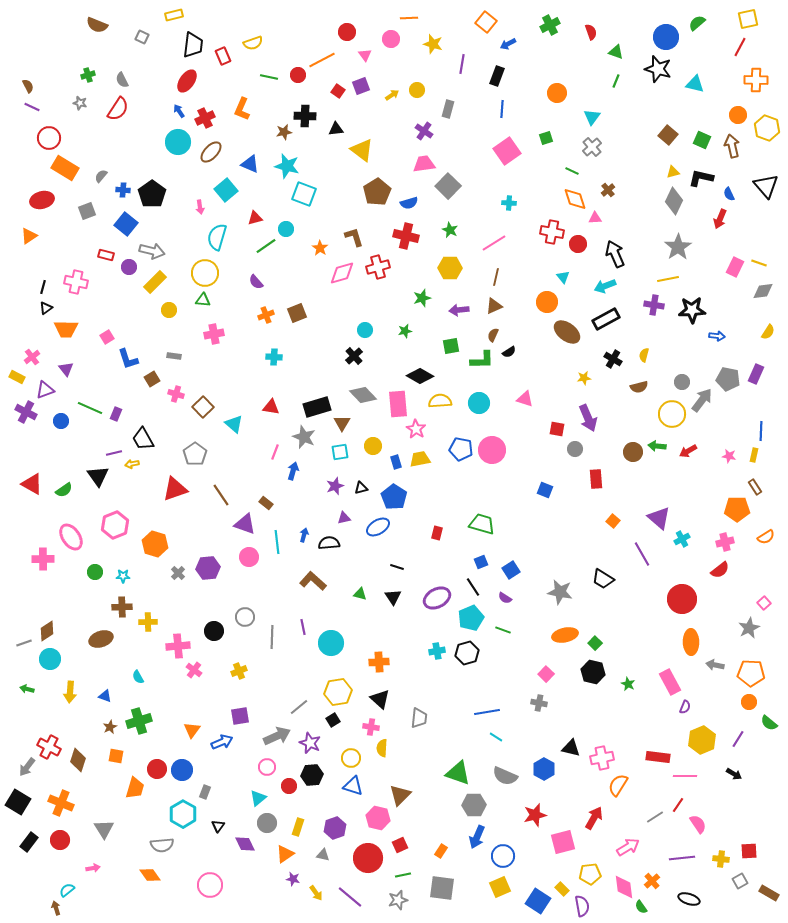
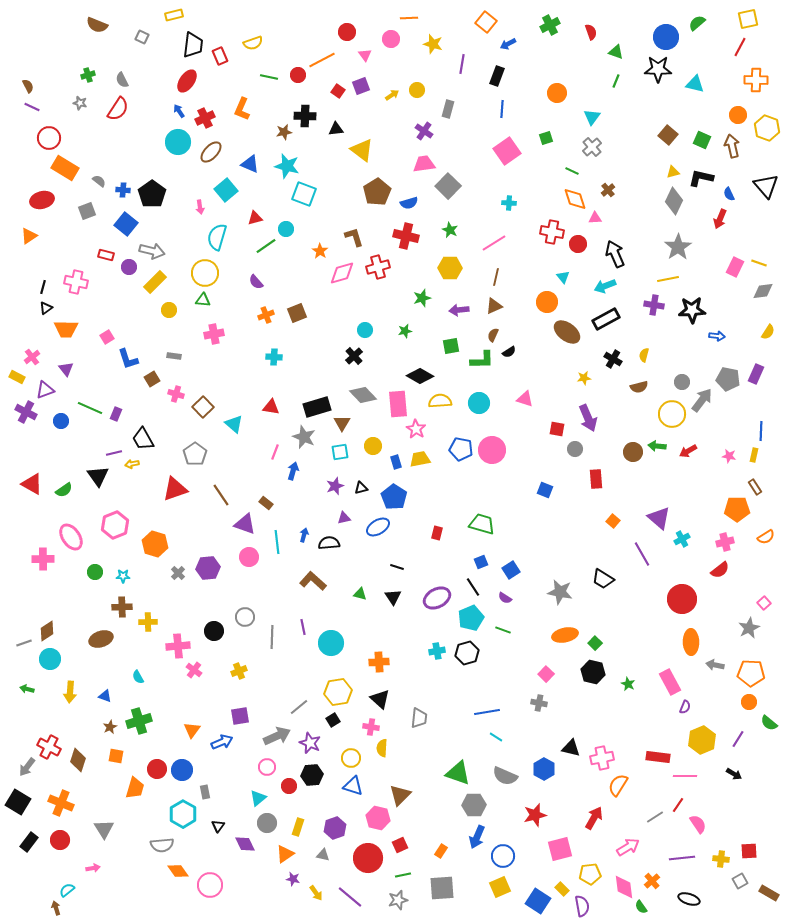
red rectangle at (223, 56): moved 3 px left
black star at (658, 69): rotated 16 degrees counterclockwise
gray semicircle at (101, 176): moved 2 px left, 5 px down; rotated 88 degrees clockwise
orange star at (320, 248): moved 3 px down
gray rectangle at (205, 792): rotated 32 degrees counterclockwise
pink square at (563, 842): moved 3 px left, 7 px down
orange diamond at (150, 875): moved 28 px right, 4 px up
gray square at (442, 888): rotated 12 degrees counterclockwise
